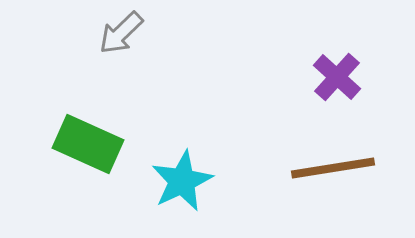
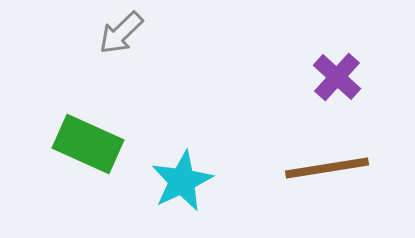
brown line: moved 6 px left
